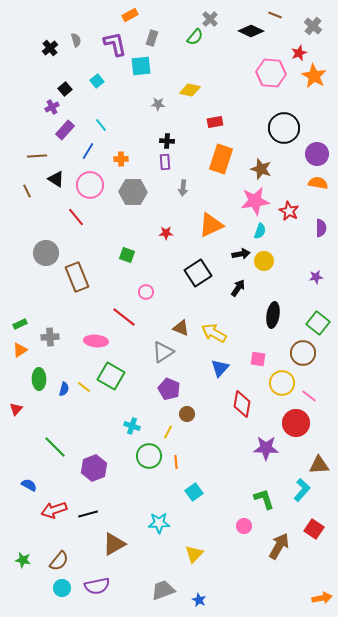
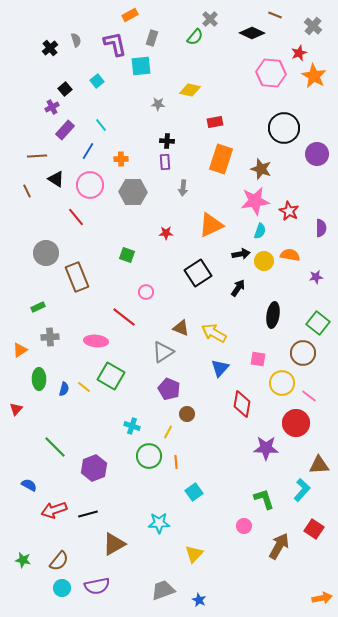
black diamond at (251, 31): moved 1 px right, 2 px down
orange semicircle at (318, 183): moved 28 px left, 72 px down
green rectangle at (20, 324): moved 18 px right, 17 px up
